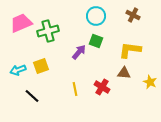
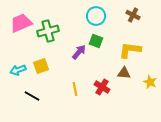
black line: rotated 14 degrees counterclockwise
